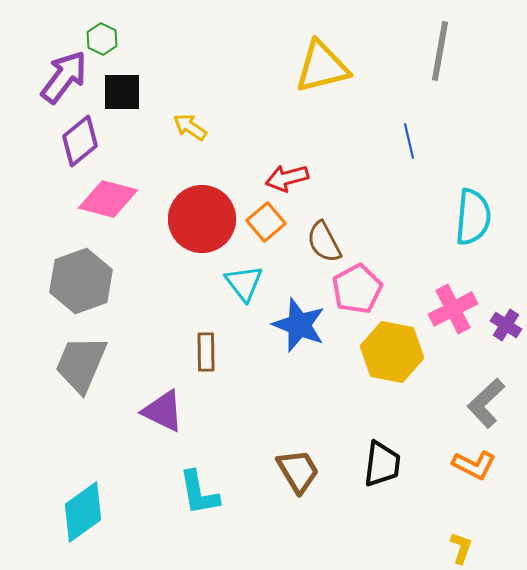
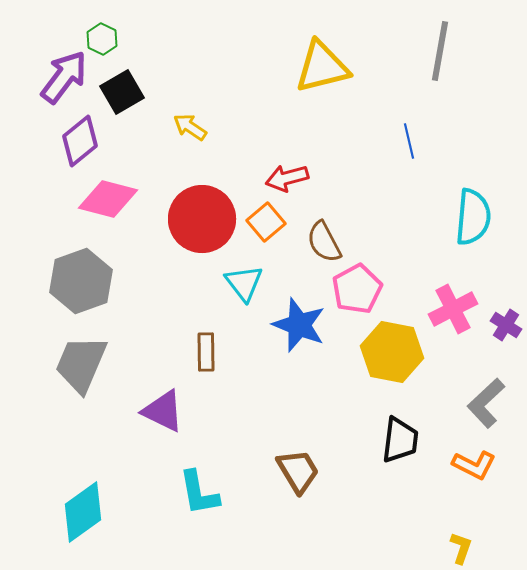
black square: rotated 30 degrees counterclockwise
black trapezoid: moved 18 px right, 24 px up
